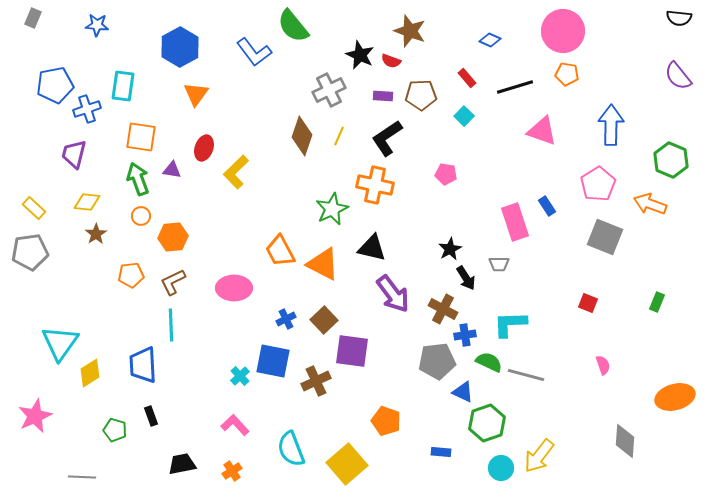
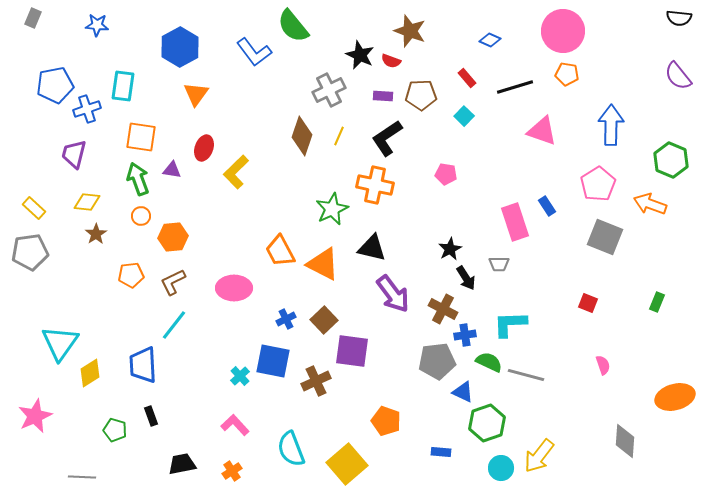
cyan line at (171, 325): moved 3 px right; rotated 40 degrees clockwise
